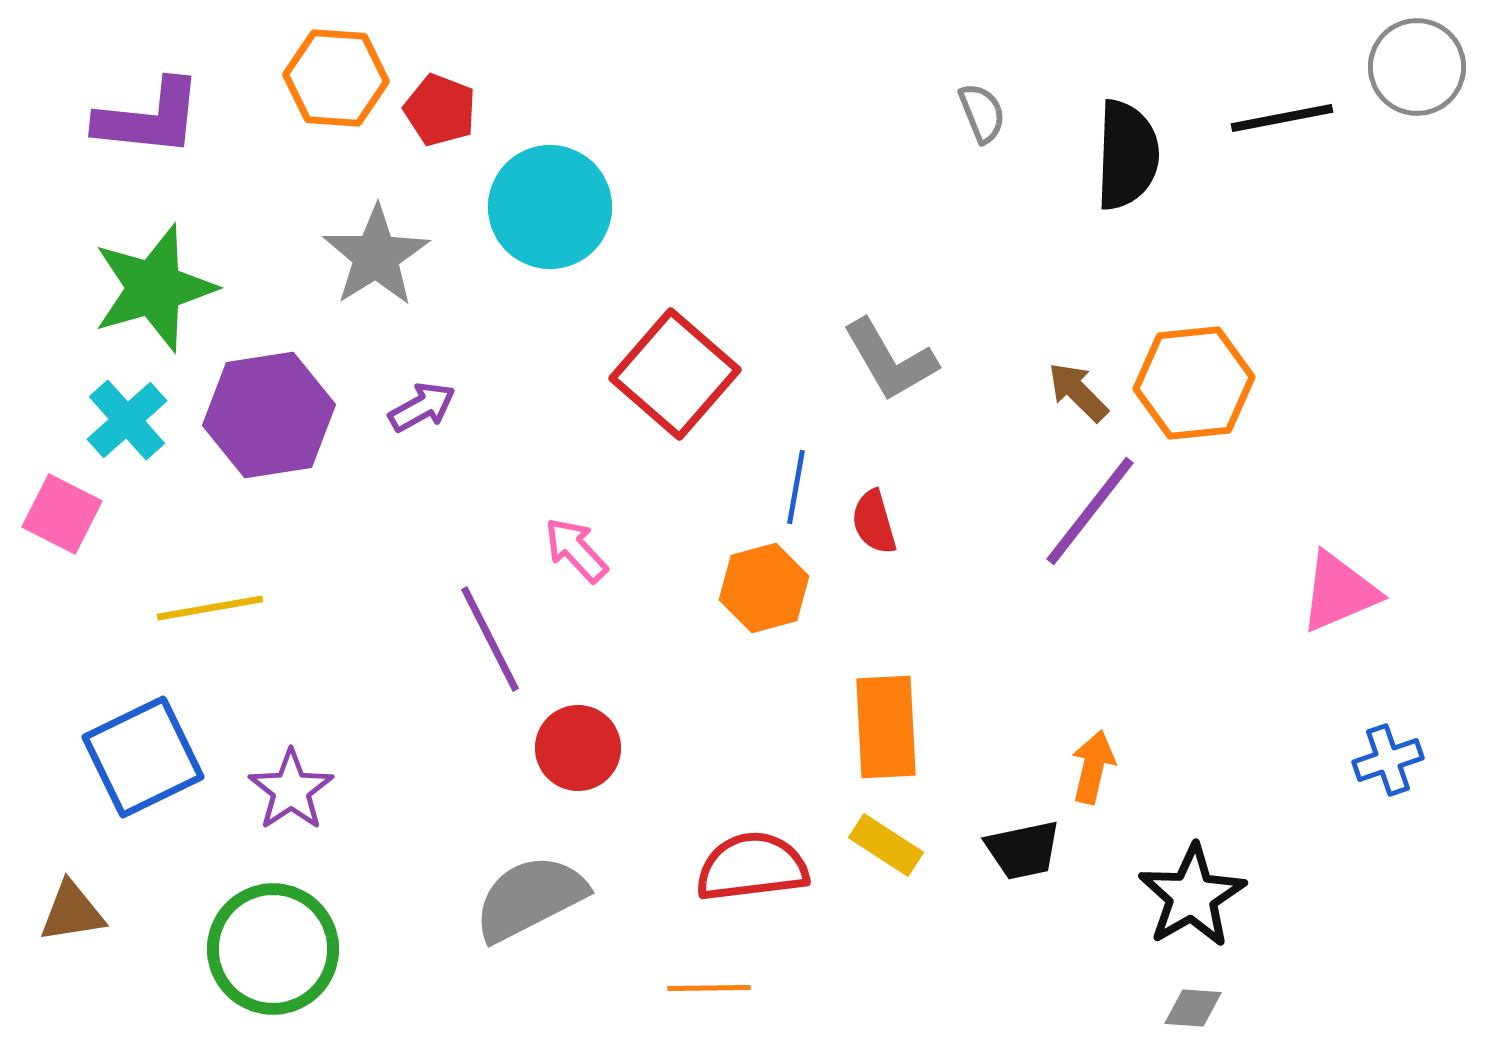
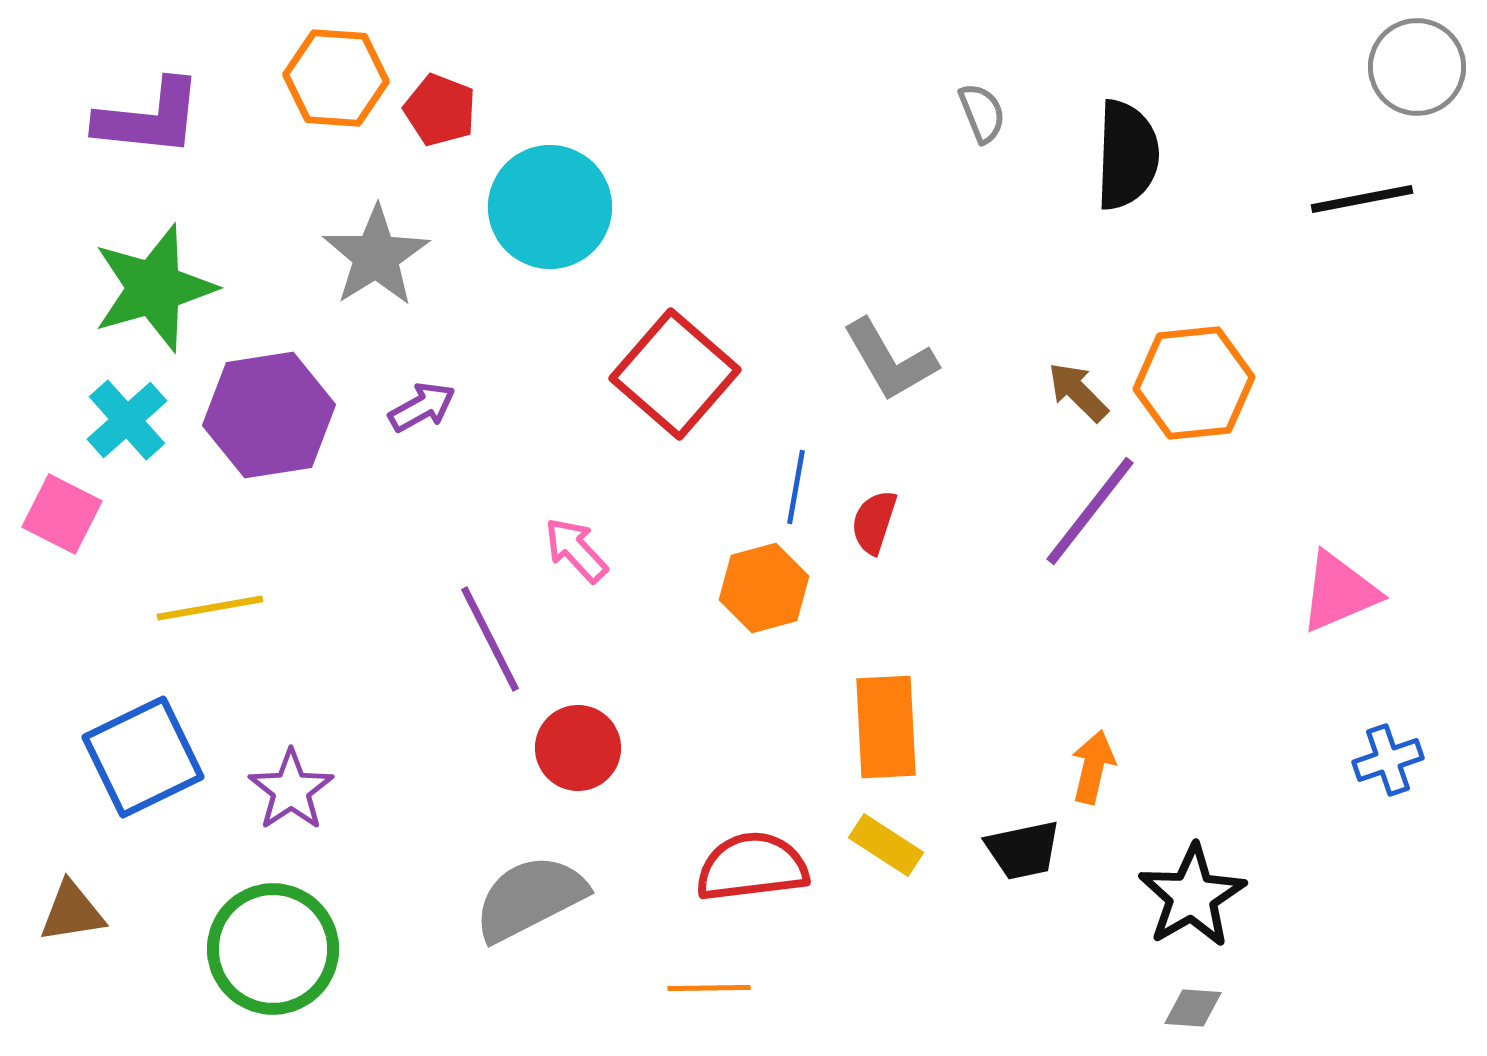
black line at (1282, 118): moved 80 px right, 81 px down
red semicircle at (874, 522): rotated 34 degrees clockwise
